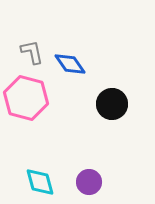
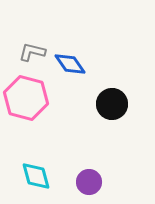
gray L-shape: rotated 64 degrees counterclockwise
cyan diamond: moved 4 px left, 6 px up
